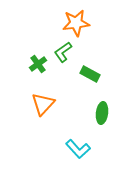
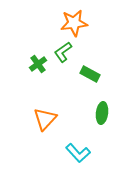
orange star: moved 2 px left
orange triangle: moved 2 px right, 15 px down
cyan L-shape: moved 4 px down
